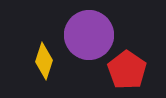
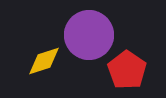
yellow diamond: rotated 54 degrees clockwise
